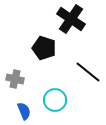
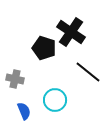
black cross: moved 13 px down
